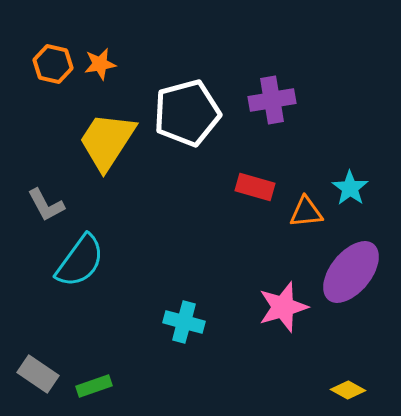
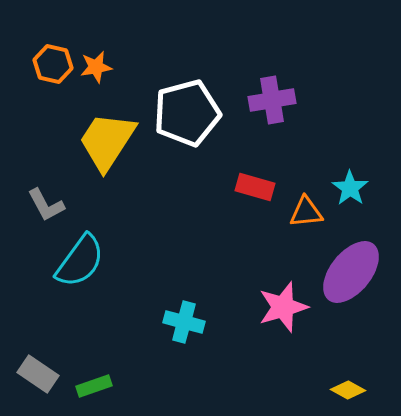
orange star: moved 4 px left, 3 px down
